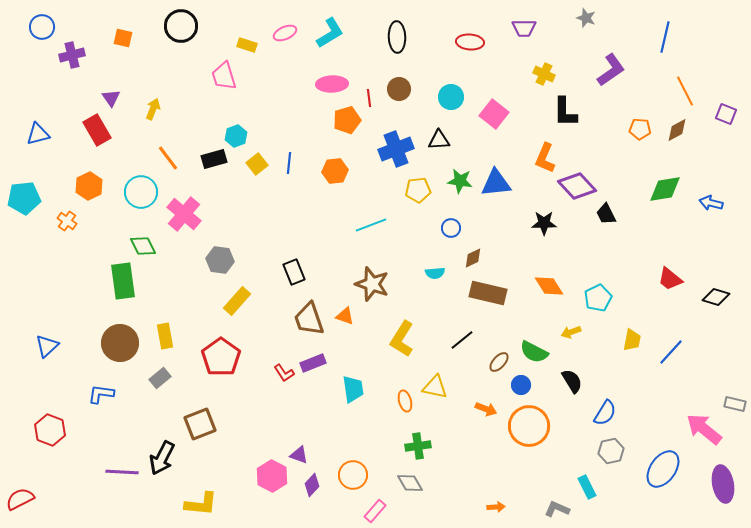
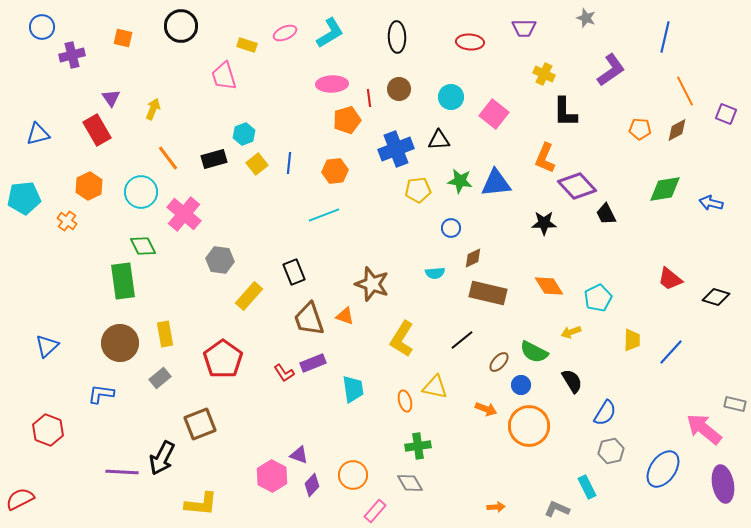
cyan hexagon at (236, 136): moved 8 px right, 2 px up
cyan line at (371, 225): moved 47 px left, 10 px up
yellow rectangle at (237, 301): moved 12 px right, 5 px up
yellow rectangle at (165, 336): moved 2 px up
yellow trapezoid at (632, 340): rotated 10 degrees counterclockwise
red pentagon at (221, 357): moved 2 px right, 2 px down
red hexagon at (50, 430): moved 2 px left
